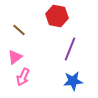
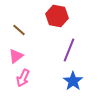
purple line: moved 1 px left, 1 px down
pink triangle: moved 1 px right, 1 px up
pink arrow: moved 1 px down
blue star: rotated 30 degrees counterclockwise
